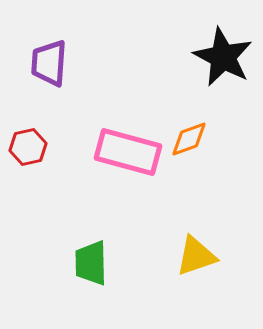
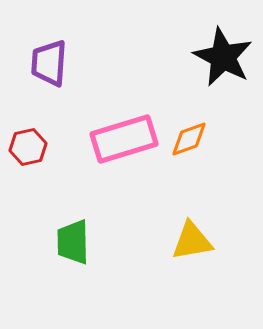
pink rectangle: moved 4 px left, 13 px up; rotated 32 degrees counterclockwise
yellow triangle: moved 4 px left, 15 px up; rotated 9 degrees clockwise
green trapezoid: moved 18 px left, 21 px up
